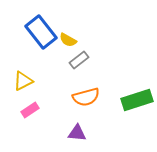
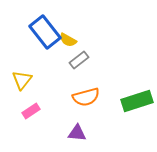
blue rectangle: moved 4 px right
yellow triangle: moved 1 px left, 1 px up; rotated 25 degrees counterclockwise
green rectangle: moved 1 px down
pink rectangle: moved 1 px right, 1 px down
